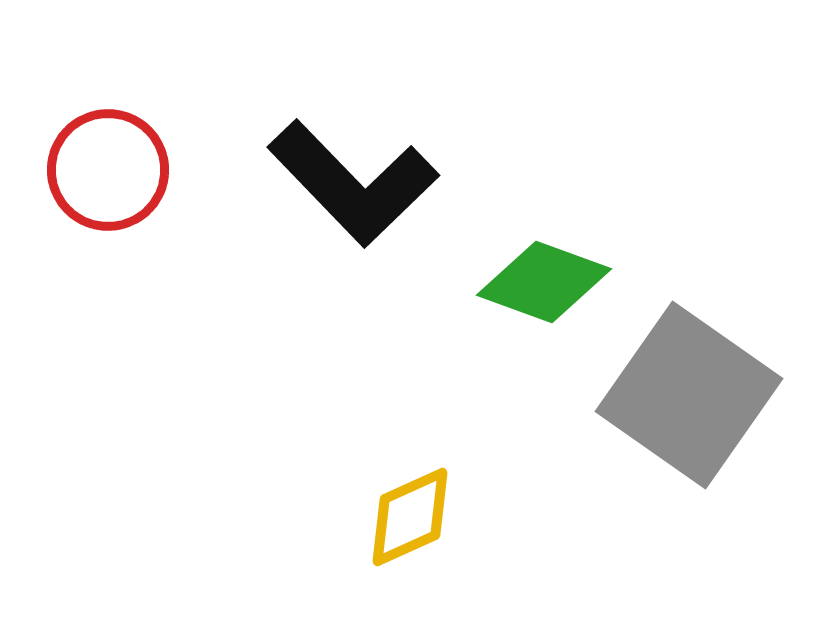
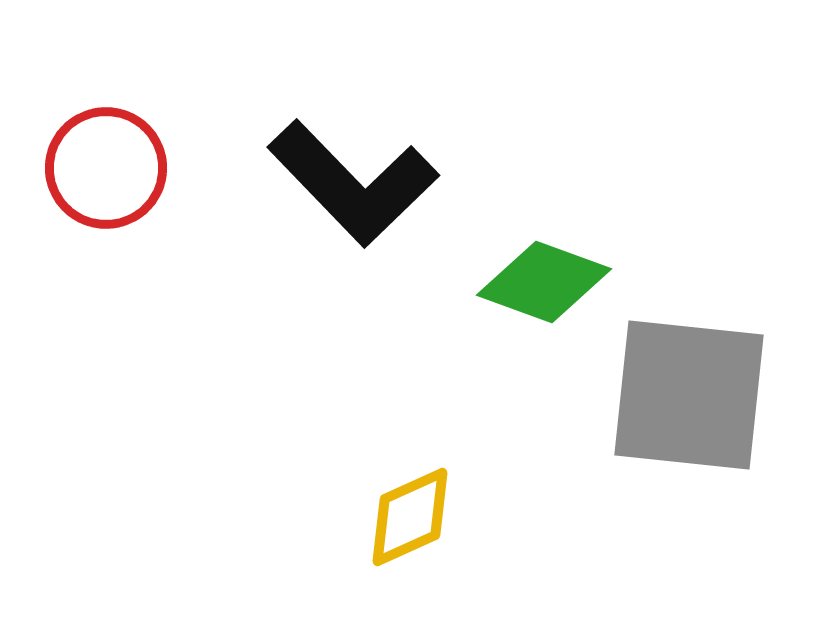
red circle: moved 2 px left, 2 px up
gray square: rotated 29 degrees counterclockwise
